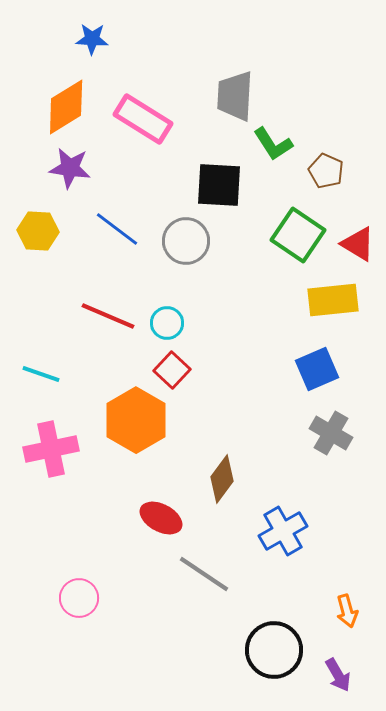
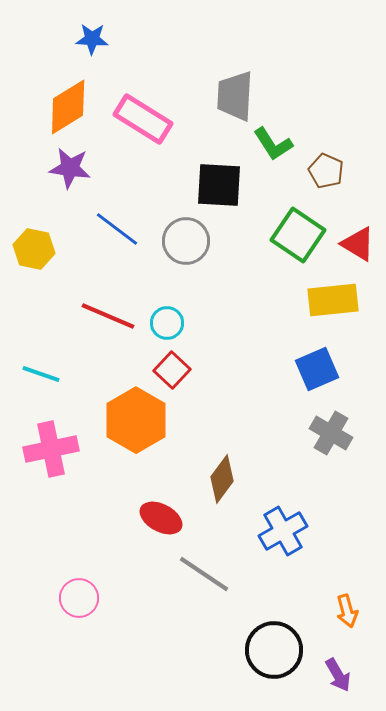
orange diamond: moved 2 px right
yellow hexagon: moved 4 px left, 18 px down; rotated 9 degrees clockwise
